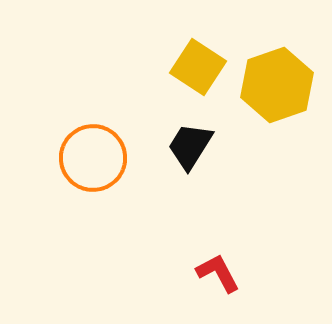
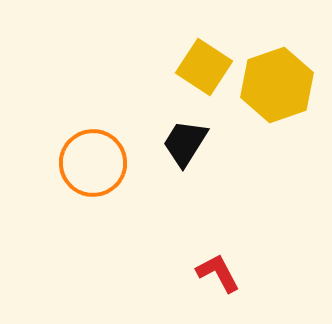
yellow square: moved 6 px right
black trapezoid: moved 5 px left, 3 px up
orange circle: moved 5 px down
